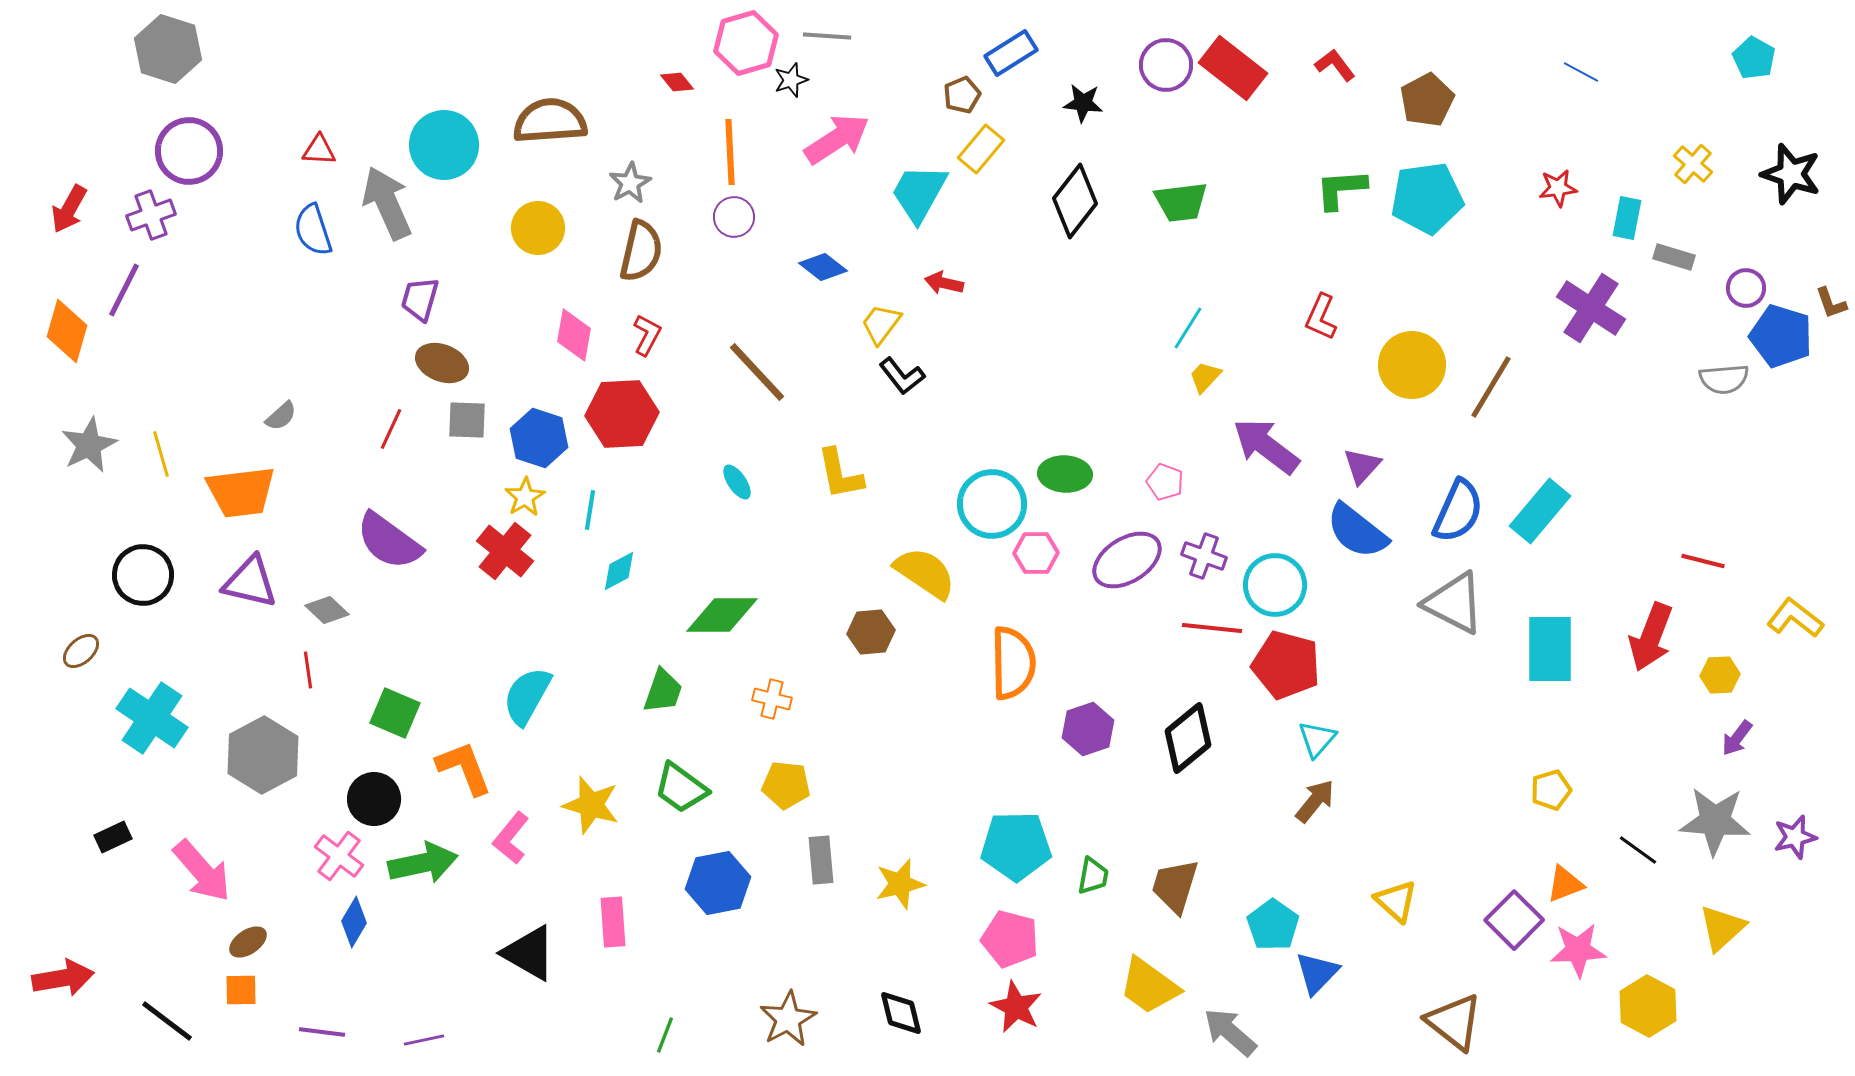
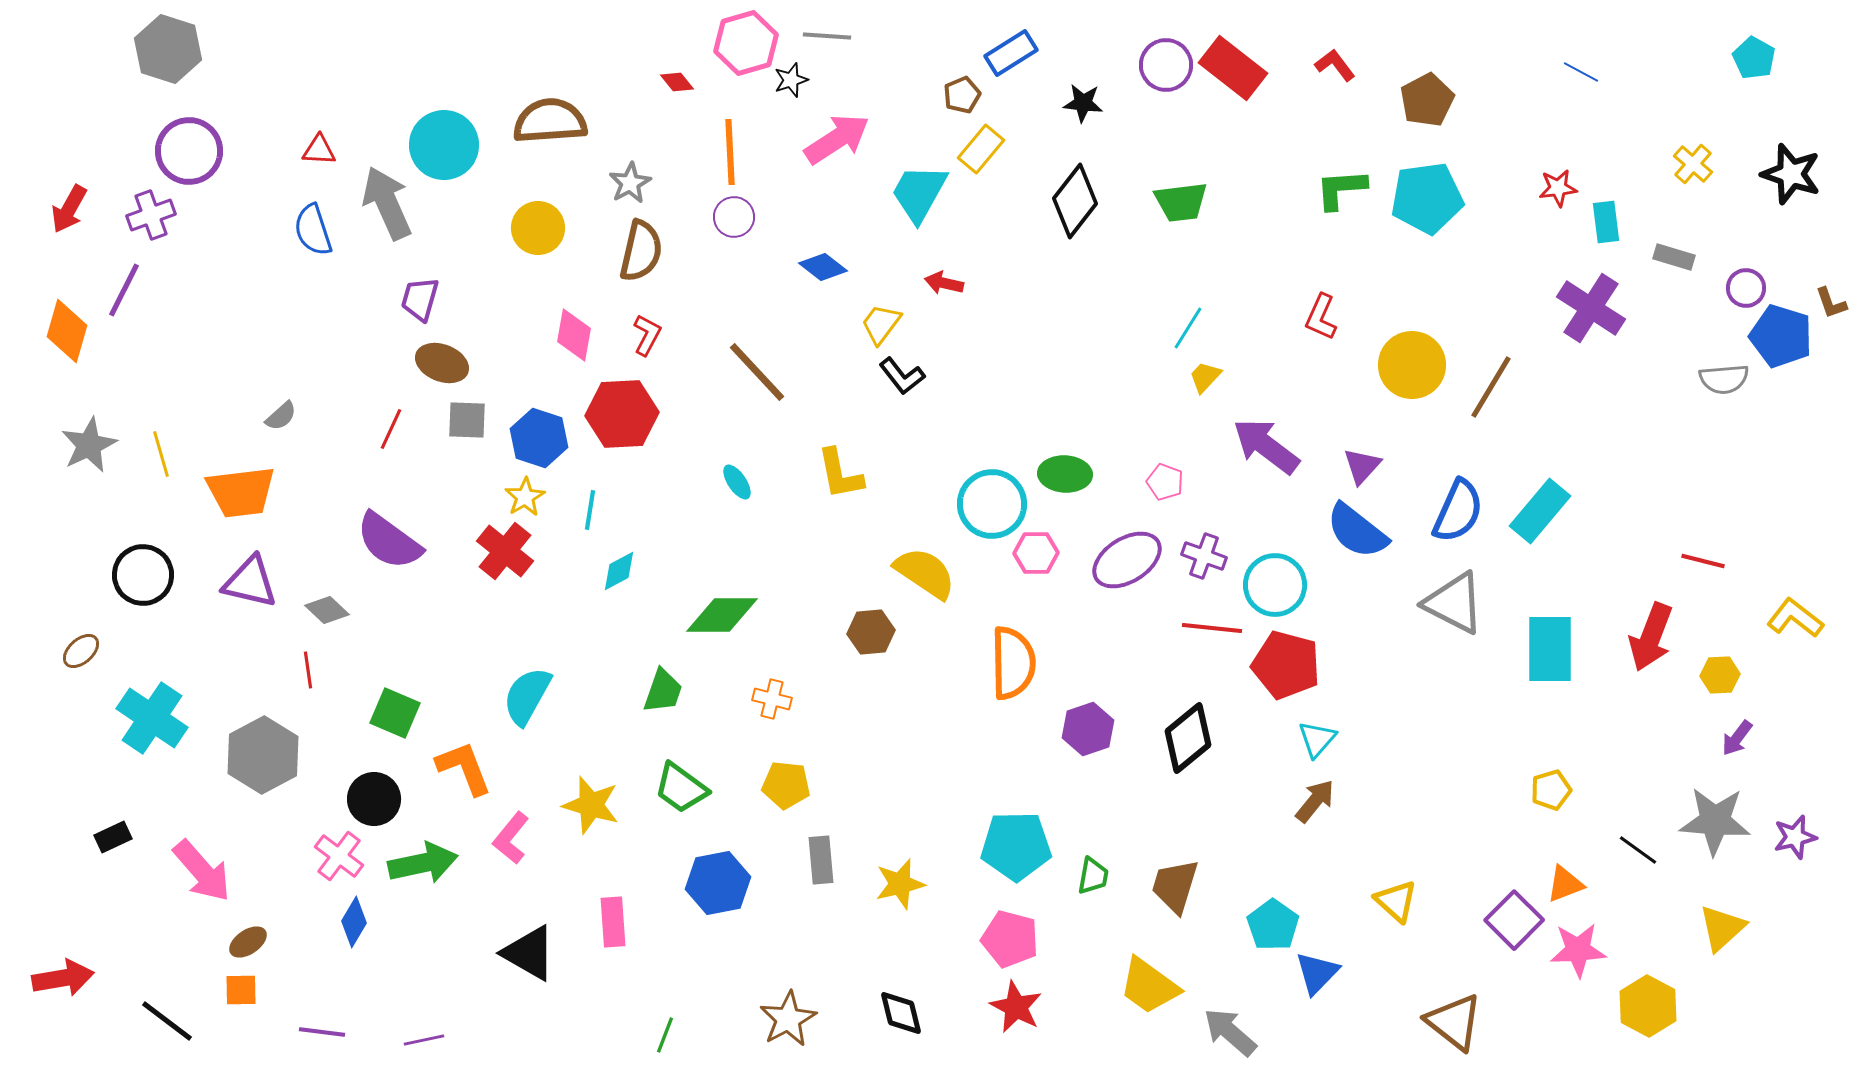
cyan rectangle at (1627, 218): moved 21 px left, 4 px down; rotated 18 degrees counterclockwise
